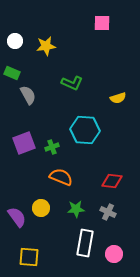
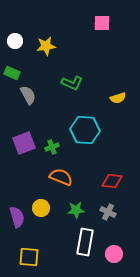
green star: moved 1 px down
purple semicircle: rotated 20 degrees clockwise
white rectangle: moved 1 px up
